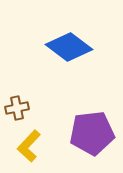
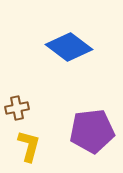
purple pentagon: moved 2 px up
yellow L-shape: rotated 152 degrees clockwise
